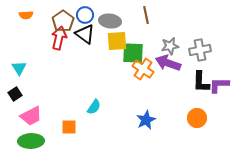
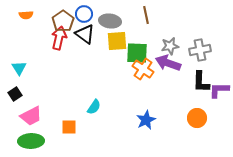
blue circle: moved 1 px left, 1 px up
green square: moved 4 px right
purple L-shape: moved 5 px down
